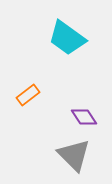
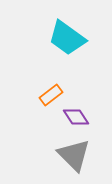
orange rectangle: moved 23 px right
purple diamond: moved 8 px left
